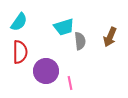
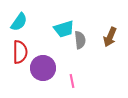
cyan trapezoid: moved 2 px down
gray semicircle: moved 1 px up
purple circle: moved 3 px left, 3 px up
pink line: moved 2 px right, 2 px up
